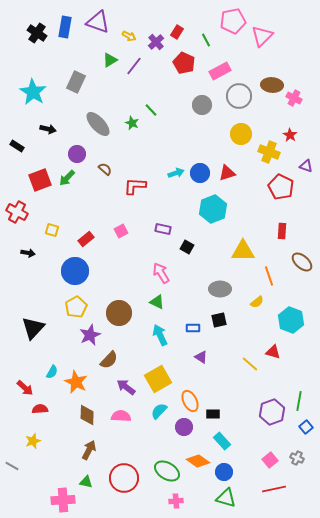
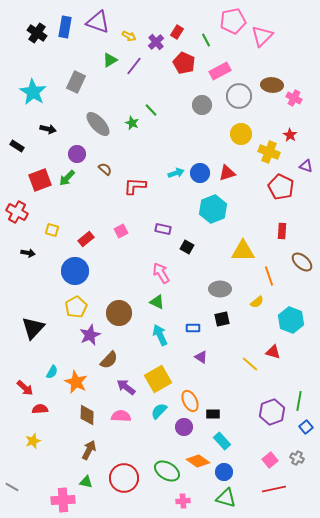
black square at (219, 320): moved 3 px right, 1 px up
gray line at (12, 466): moved 21 px down
pink cross at (176, 501): moved 7 px right
